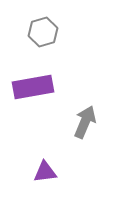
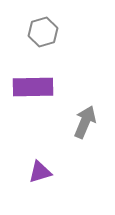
purple rectangle: rotated 9 degrees clockwise
purple triangle: moved 5 px left; rotated 10 degrees counterclockwise
